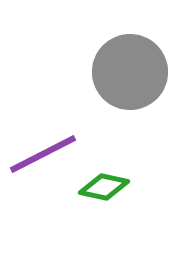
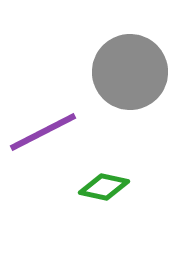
purple line: moved 22 px up
